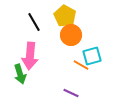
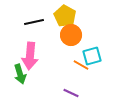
black line: rotated 72 degrees counterclockwise
